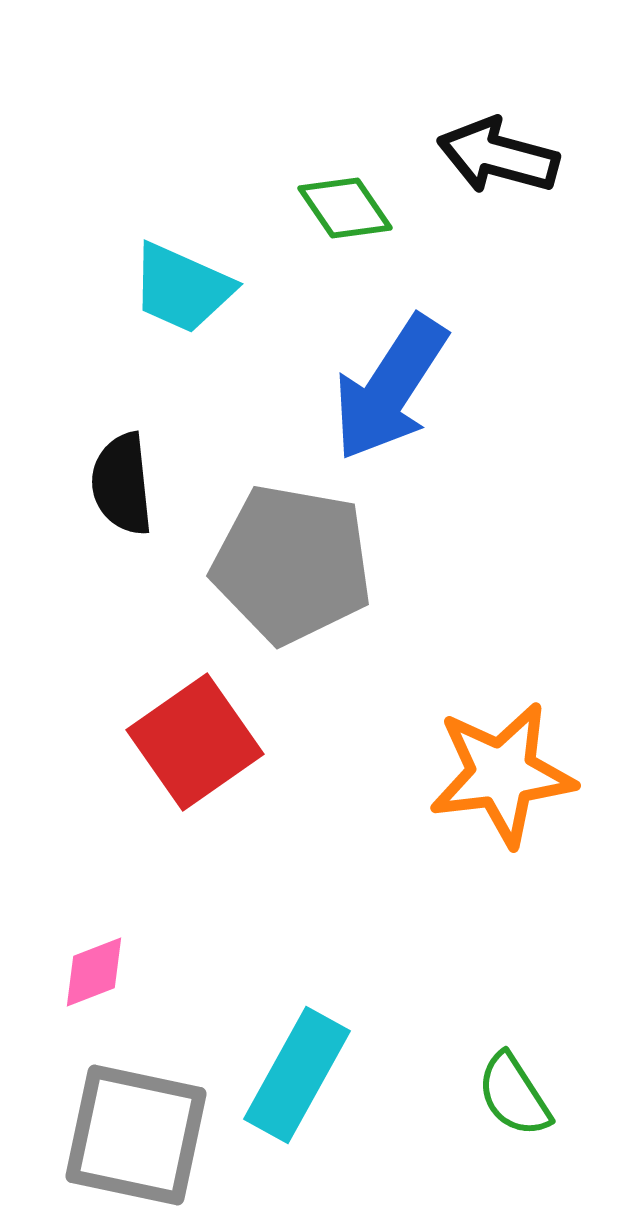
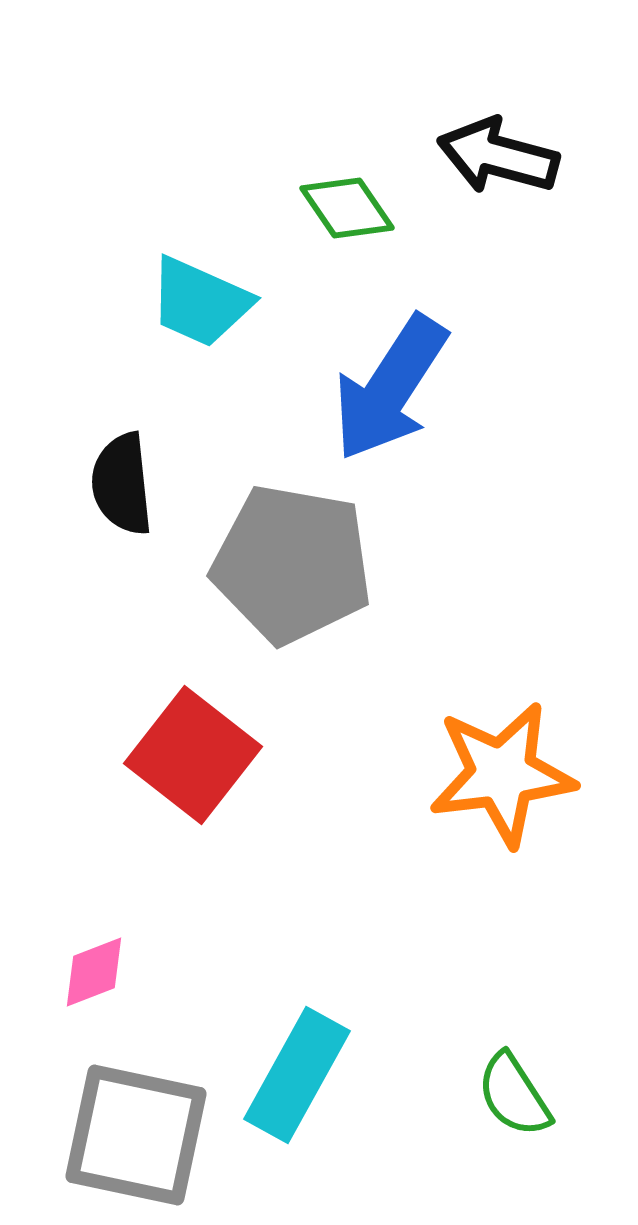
green diamond: moved 2 px right
cyan trapezoid: moved 18 px right, 14 px down
red square: moved 2 px left, 13 px down; rotated 17 degrees counterclockwise
